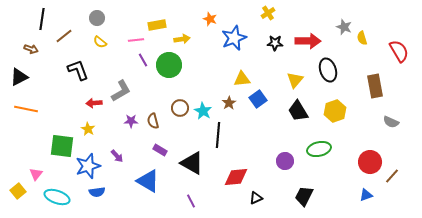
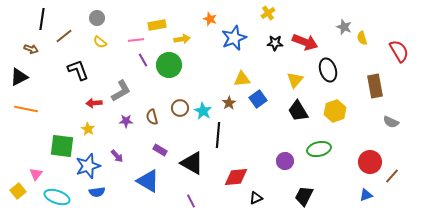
red arrow at (308, 41): moved 3 px left, 1 px down; rotated 20 degrees clockwise
purple star at (131, 121): moved 5 px left
brown semicircle at (153, 121): moved 1 px left, 4 px up
